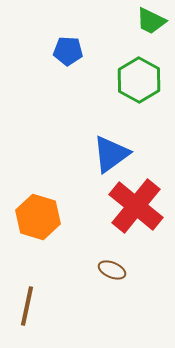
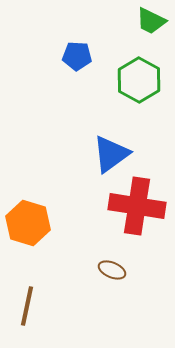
blue pentagon: moved 9 px right, 5 px down
red cross: moved 1 px right; rotated 30 degrees counterclockwise
orange hexagon: moved 10 px left, 6 px down
